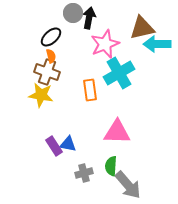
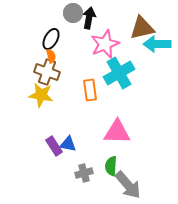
black ellipse: moved 2 px down; rotated 20 degrees counterclockwise
